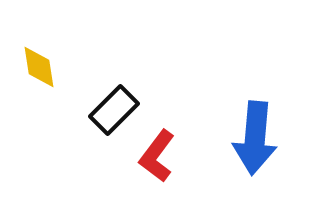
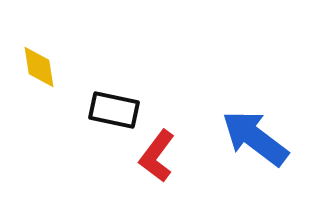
black rectangle: rotated 57 degrees clockwise
blue arrow: rotated 122 degrees clockwise
